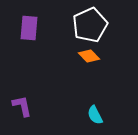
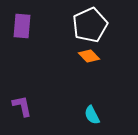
purple rectangle: moved 7 px left, 2 px up
cyan semicircle: moved 3 px left
